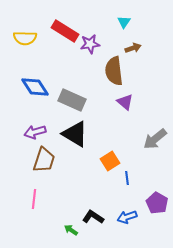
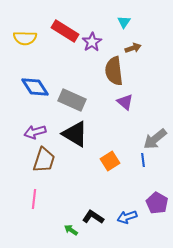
purple star: moved 2 px right, 2 px up; rotated 24 degrees counterclockwise
blue line: moved 16 px right, 18 px up
